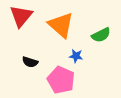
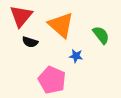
green semicircle: rotated 102 degrees counterclockwise
black semicircle: moved 20 px up
pink pentagon: moved 9 px left
